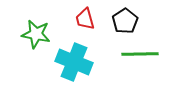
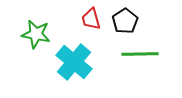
red trapezoid: moved 6 px right
cyan cross: rotated 18 degrees clockwise
